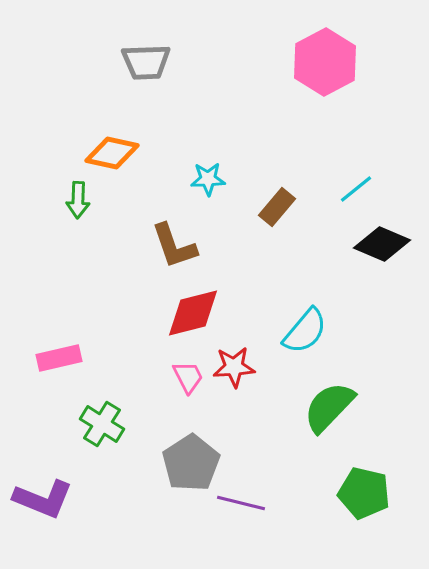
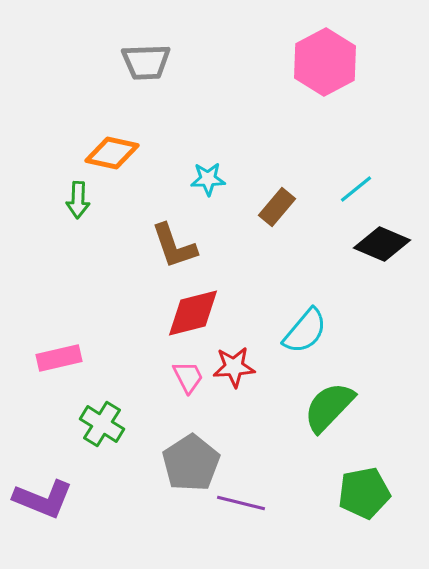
green pentagon: rotated 24 degrees counterclockwise
